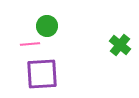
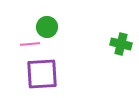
green circle: moved 1 px down
green cross: moved 1 px right, 1 px up; rotated 25 degrees counterclockwise
